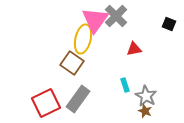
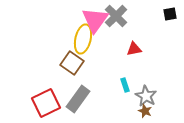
black square: moved 1 px right, 10 px up; rotated 32 degrees counterclockwise
